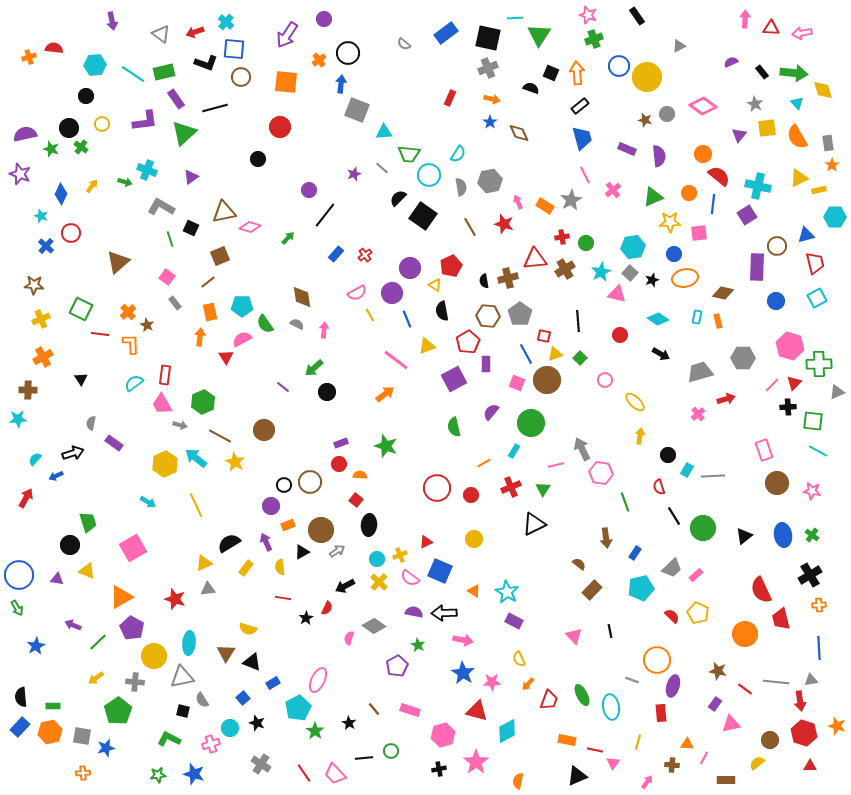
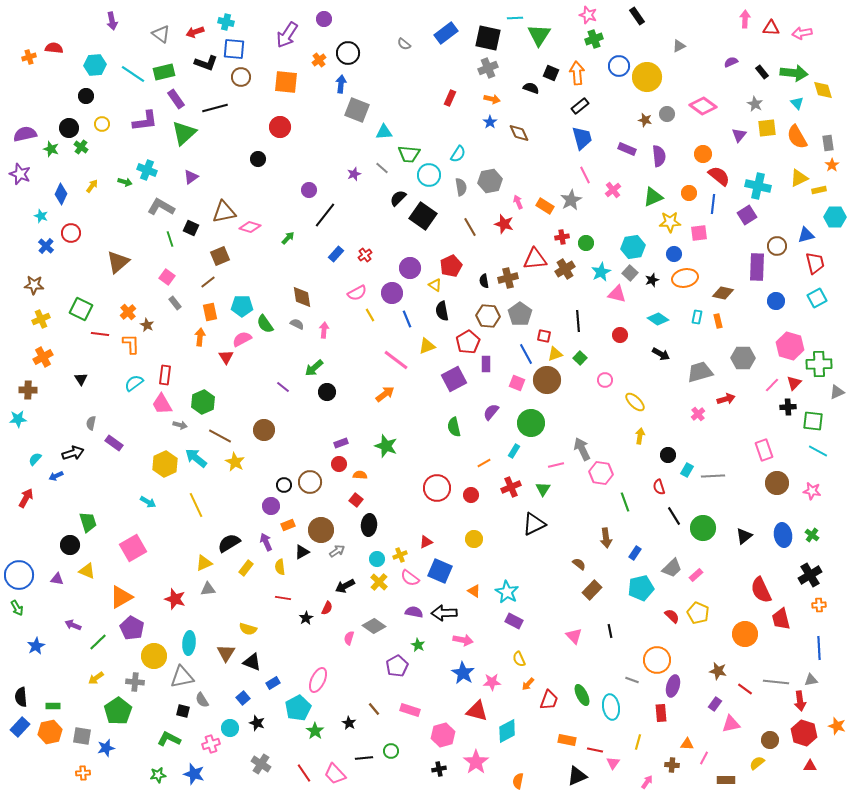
cyan cross at (226, 22): rotated 28 degrees counterclockwise
